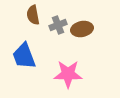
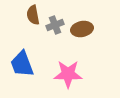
gray cross: moved 3 px left
blue trapezoid: moved 2 px left, 8 px down
